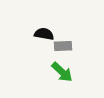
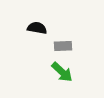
black semicircle: moved 7 px left, 6 px up
